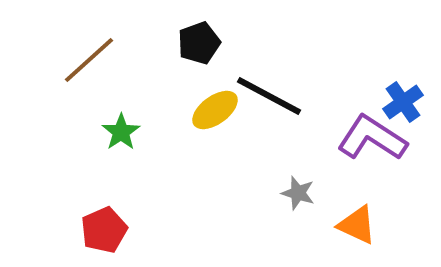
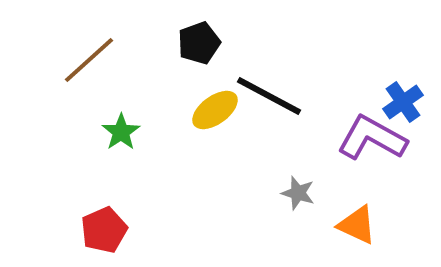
purple L-shape: rotated 4 degrees counterclockwise
